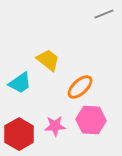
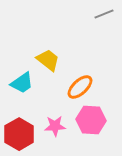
cyan trapezoid: moved 2 px right
